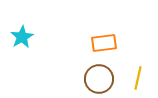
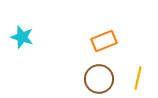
cyan star: rotated 25 degrees counterclockwise
orange rectangle: moved 2 px up; rotated 15 degrees counterclockwise
